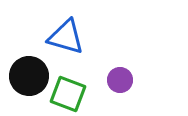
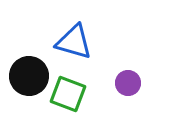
blue triangle: moved 8 px right, 5 px down
purple circle: moved 8 px right, 3 px down
